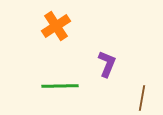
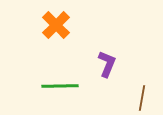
orange cross: moved 1 px up; rotated 12 degrees counterclockwise
